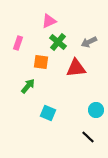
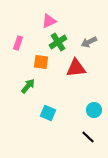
green cross: rotated 18 degrees clockwise
cyan circle: moved 2 px left
